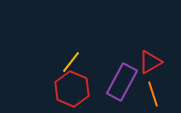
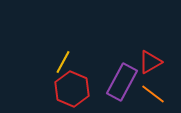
yellow line: moved 8 px left; rotated 10 degrees counterclockwise
orange line: rotated 35 degrees counterclockwise
